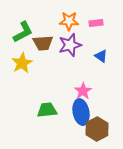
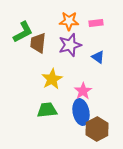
brown trapezoid: moved 5 px left; rotated 100 degrees clockwise
blue triangle: moved 3 px left, 1 px down
yellow star: moved 30 px right, 16 px down
